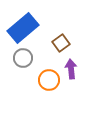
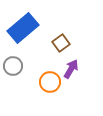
gray circle: moved 10 px left, 8 px down
purple arrow: rotated 36 degrees clockwise
orange circle: moved 1 px right, 2 px down
